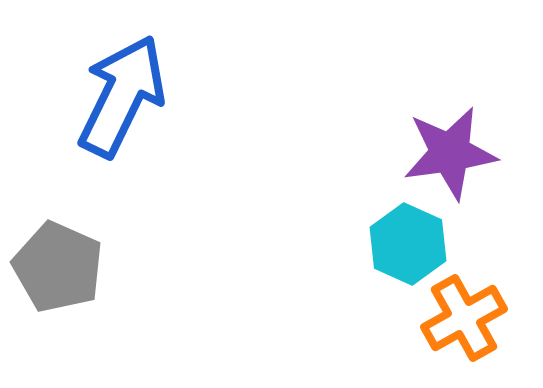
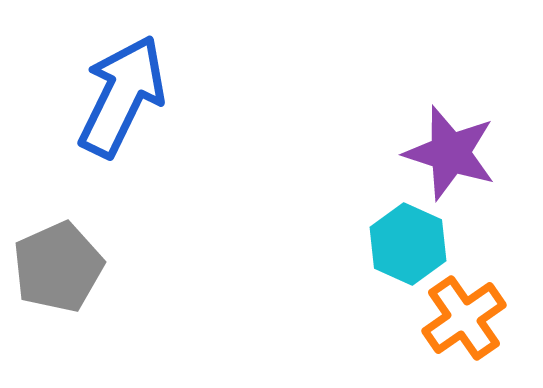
purple star: rotated 26 degrees clockwise
gray pentagon: rotated 24 degrees clockwise
orange cross: rotated 6 degrees counterclockwise
